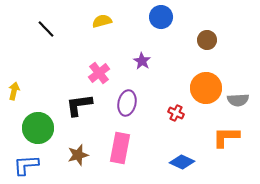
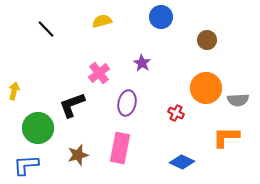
purple star: moved 2 px down
black L-shape: moved 7 px left; rotated 12 degrees counterclockwise
